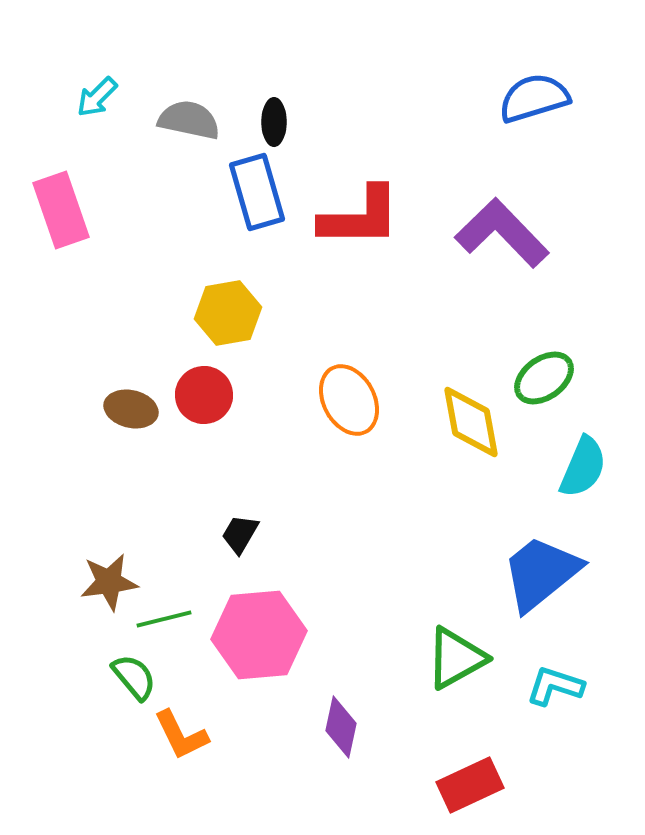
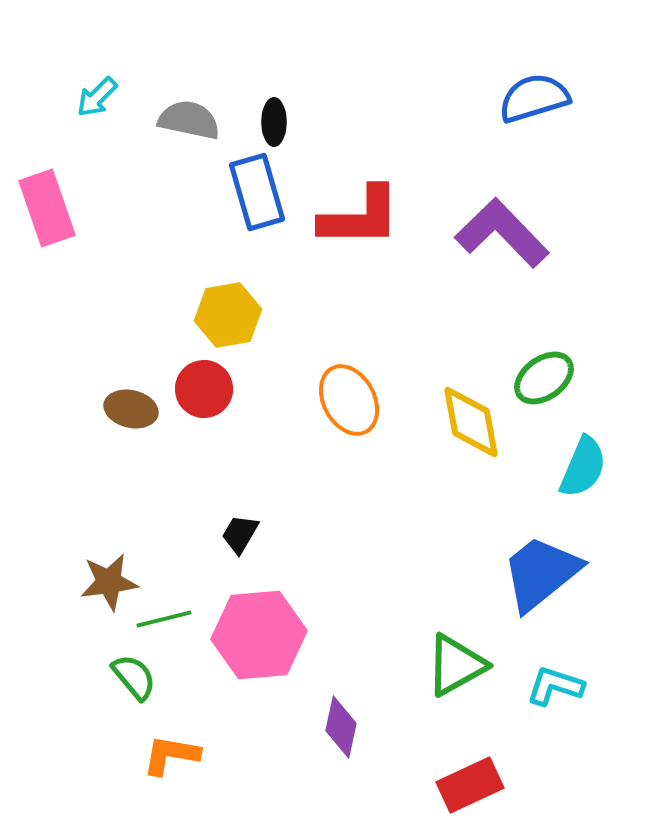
pink rectangle: moved 14 px left, 2 px up
yellow hexagon: moved 2 px down
red circle: moved 6 px up
green triangle: moved 7 px down
orange L-shape: moved 10 px left, 20 px down; rotated 126 degrees clockwise
